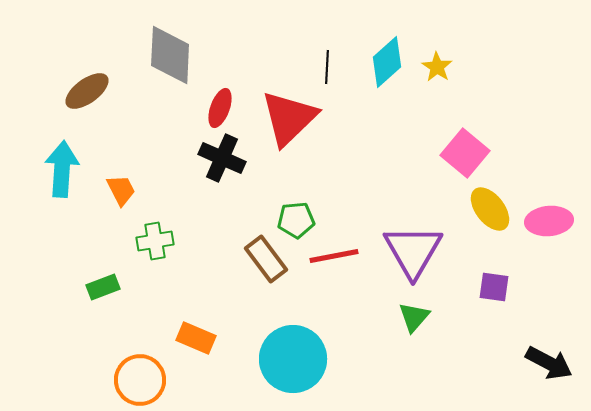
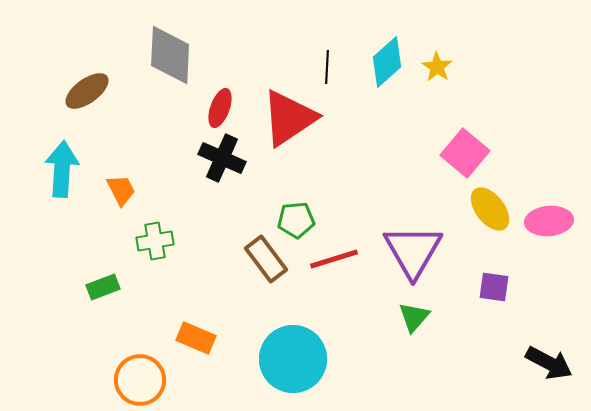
red triangle: rotated 10 degrees clockwise
red line: moved 3 px down; rotated 6 degrees counterclockwise
